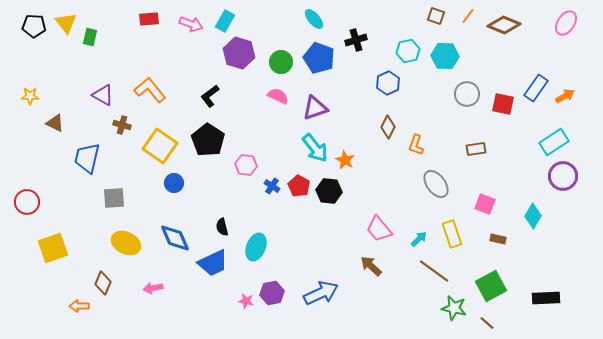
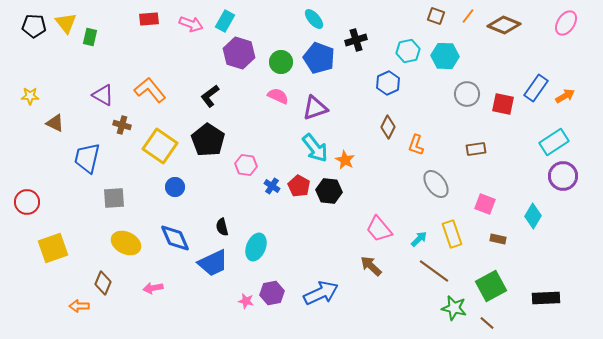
blue circle at (174, 183): moved 1 px right, 4 px down
